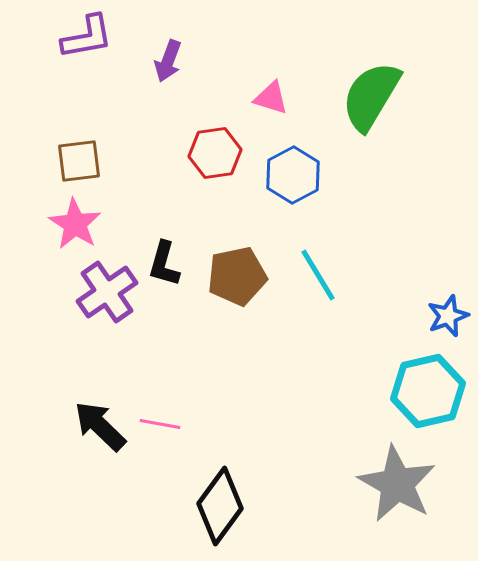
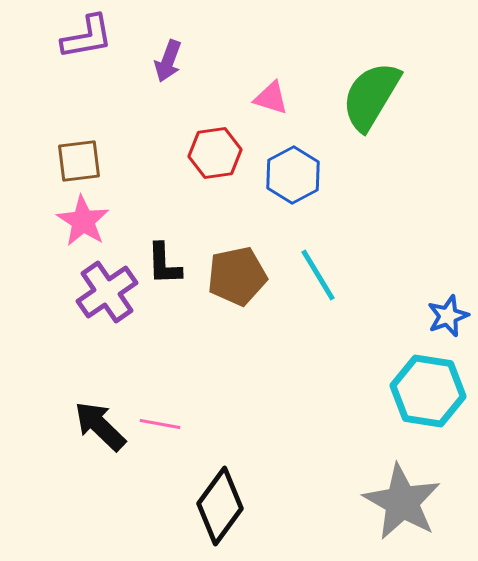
pink star: moved 8 px right, 3 px up
black L-shape: rotated 18 degrees counterclockwise
cyan hexagon: rotated 22 degrees clockwise
gray star: moved 5 px right, 18 px down
